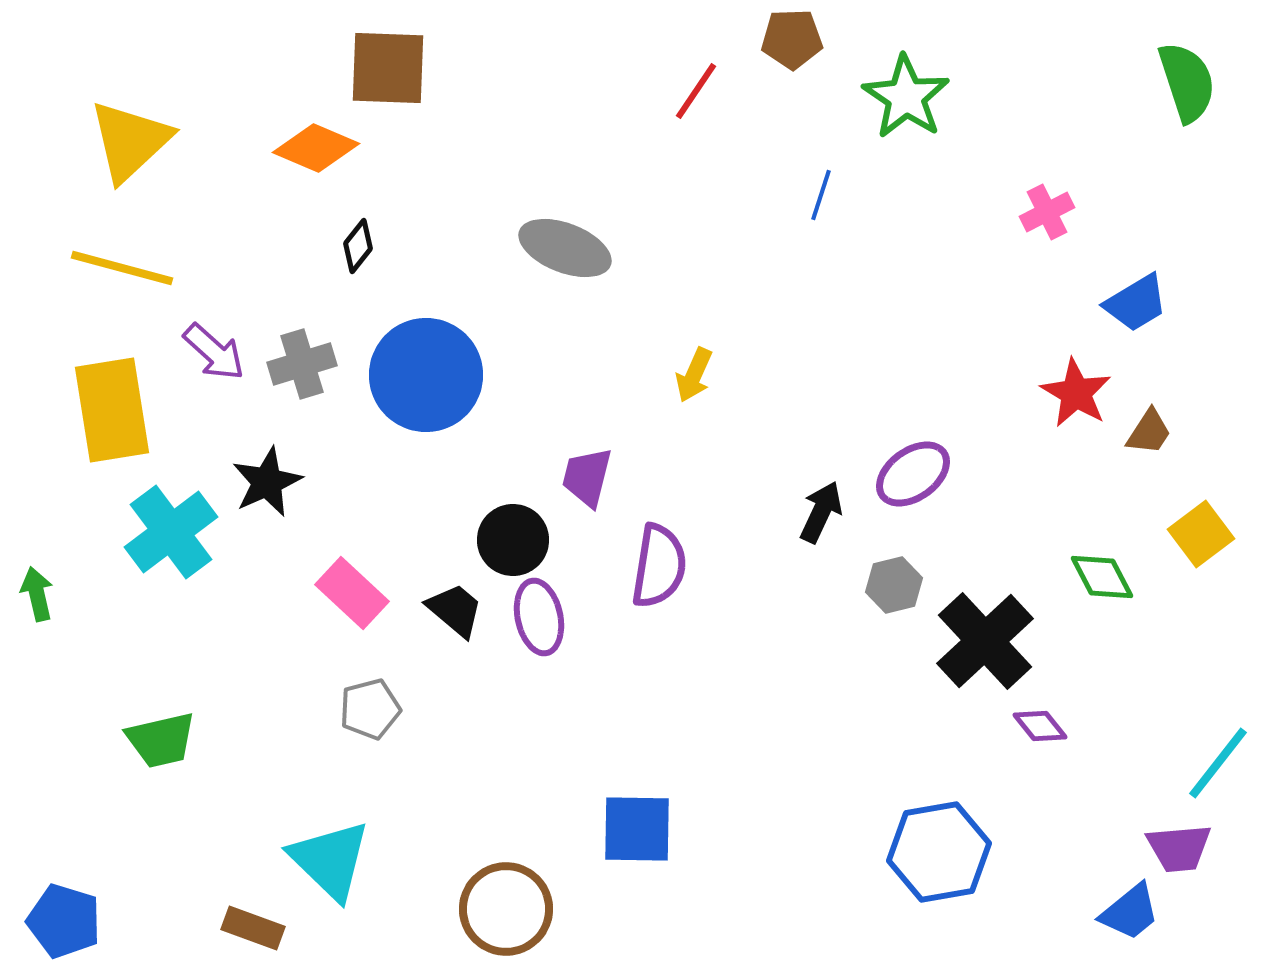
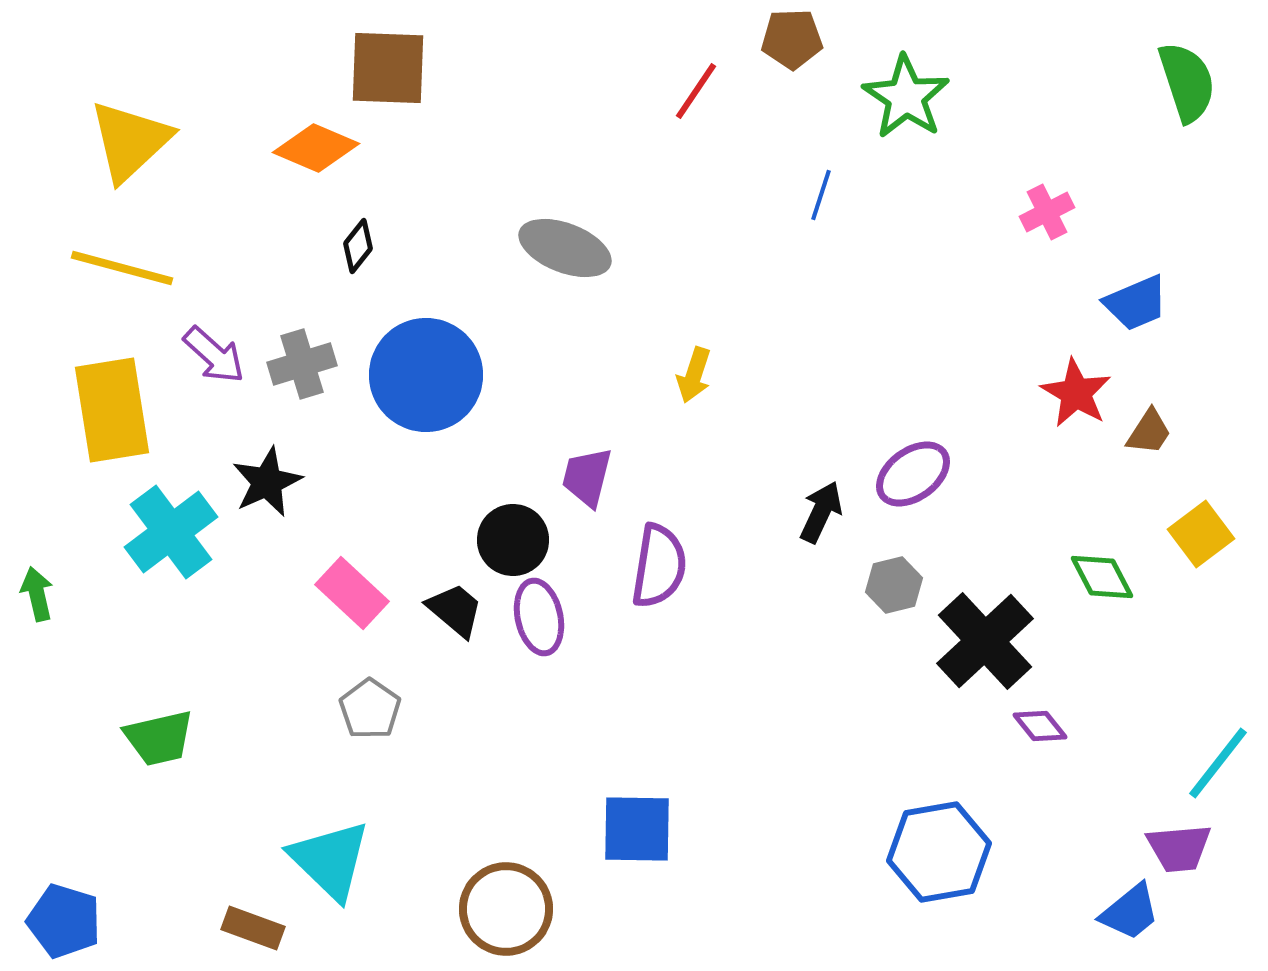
blue trapezoid at (1136, 303): rotated 8 degrees clockwise
purple arrow at (214, 352): moved 3 px down
yellow arrow at (694, 375): rotated 6 degrees counterclockwise
gray pentagon at (370, 709): rotated 22 degrees counterclockwise
green trapezoid at (161, 740): moved 2 px left, 2 px up
